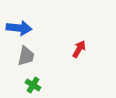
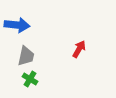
blue arrow: moved 2 px left, 3 px up
green cross: moved 3 px left, 6 px up
